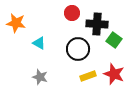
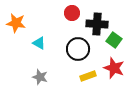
red star: moved 6 px up
